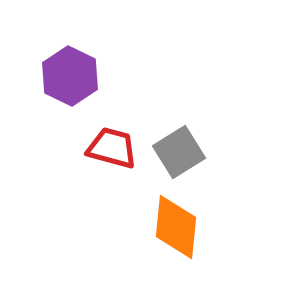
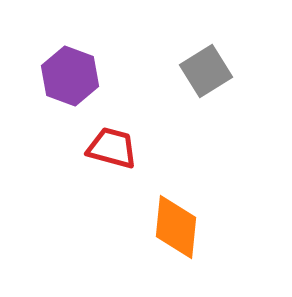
purple hexagon: rotated 6 degrees counterclockwise
gray square: moved 27 px right, 81 px up
